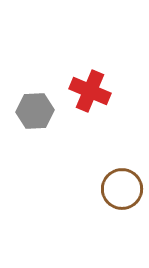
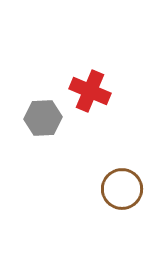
gray hexagon: moved 8 px right, 7 px down
